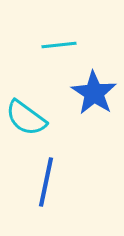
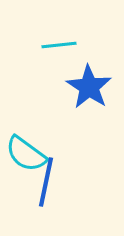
blue star: moved 5 px left, 6 px up
cyan semicircle: moved 36 px down
